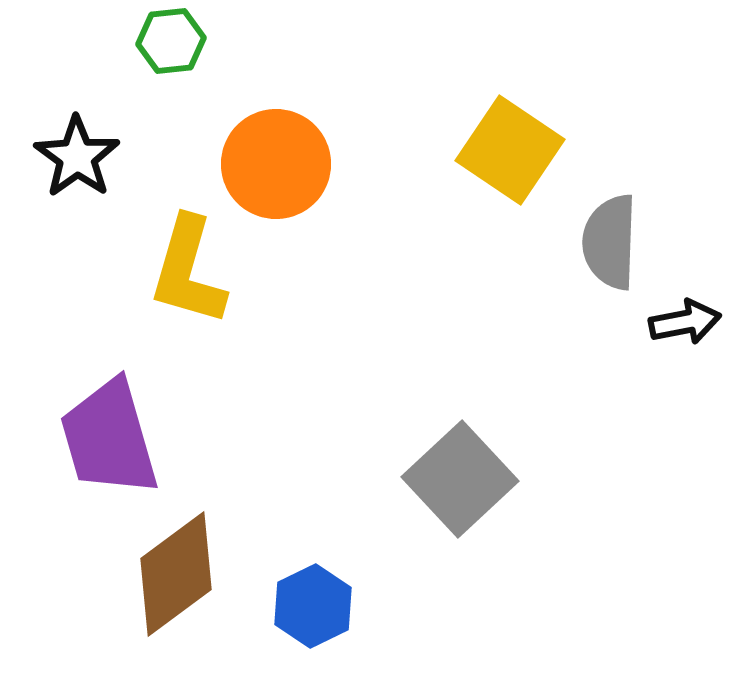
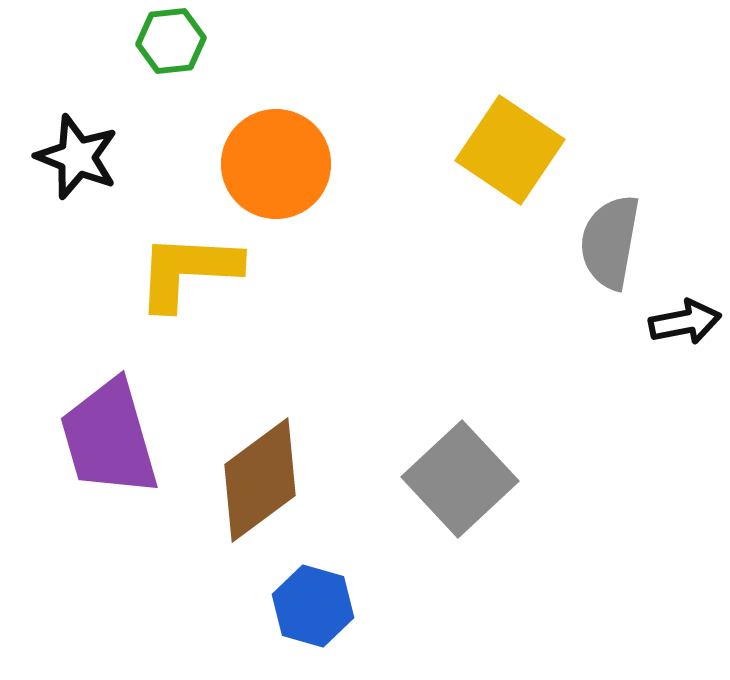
black star: rotated 14 degrees counterclockwise
gray semicircle: rotated 8 degrees clockwise
yellow L-shape: rotated 77 degrees clockwise
brown diamond: moved 84 px right, 94 px up
blue hexagon: rotated 18 degrees counterclockwise
